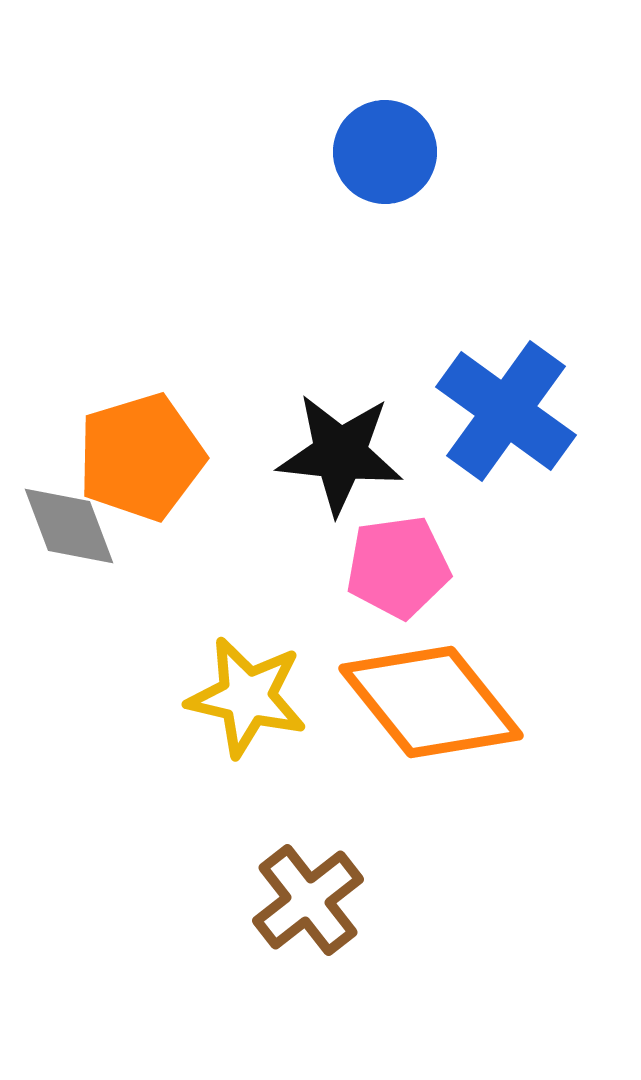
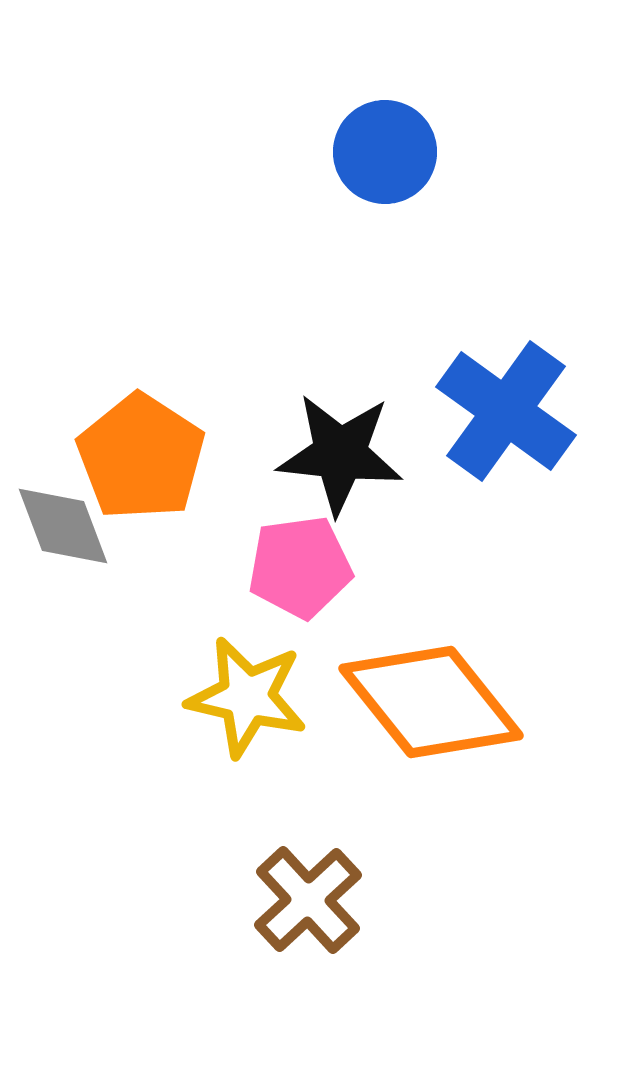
orange pentagon: rotated 22 degrees counterclockwise
gray diamond: moved 6 px left
pink pentagon: moved 98 px left
brown cross: rotated 5 degrees counterclockwise
